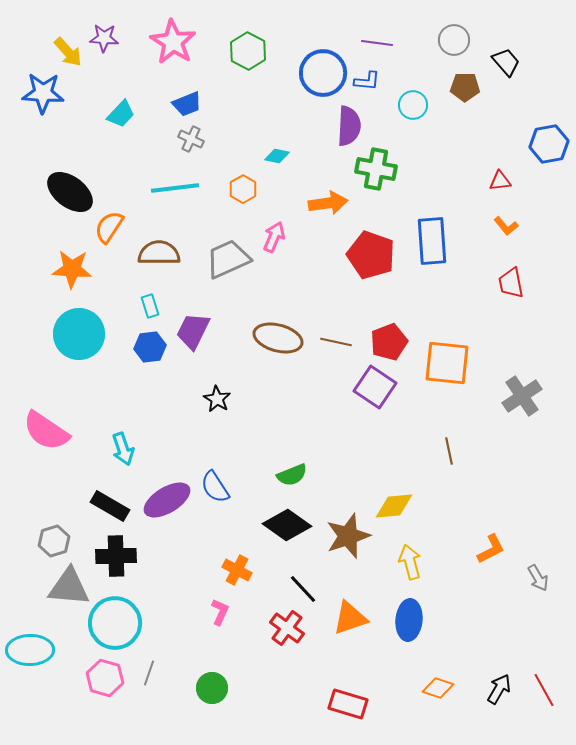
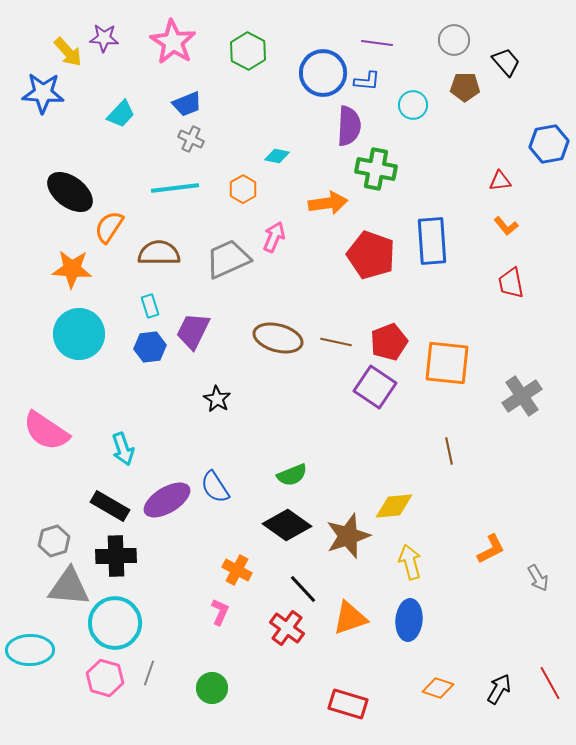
red line at (544, 690): moved 6 px right, 7 px up
